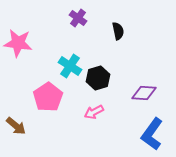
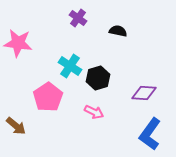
black semicircle: rotated 66 degrees counterclockwise
pink arrow: rotated 126 degrees counterclockwise
blue L-shape: moved 2 px left
